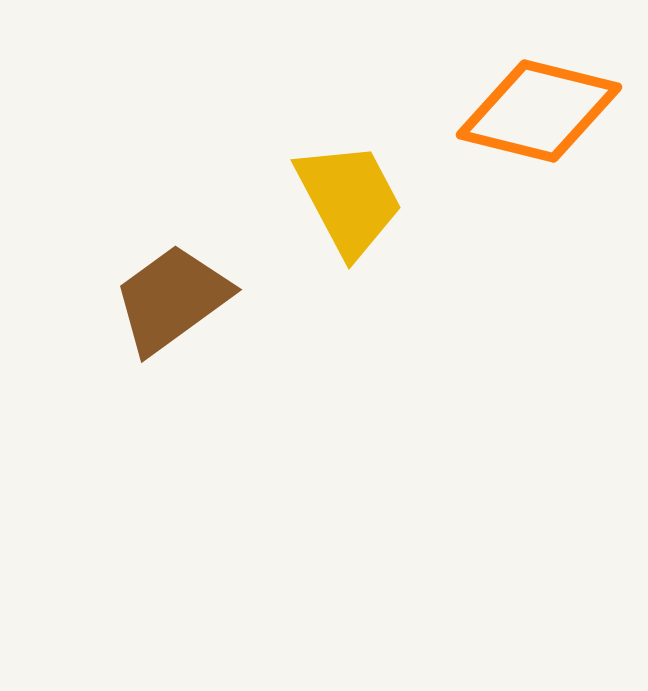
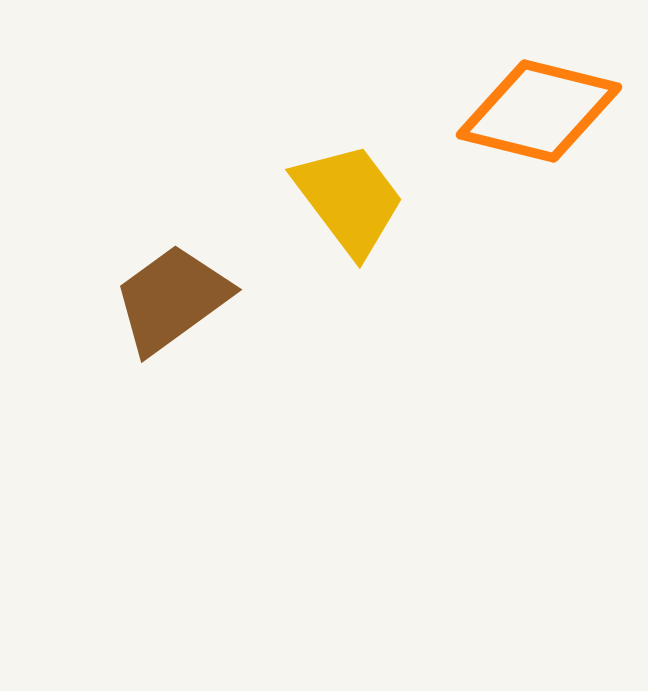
yellow trapezoid: rotated 9 degrees counterclockwise
